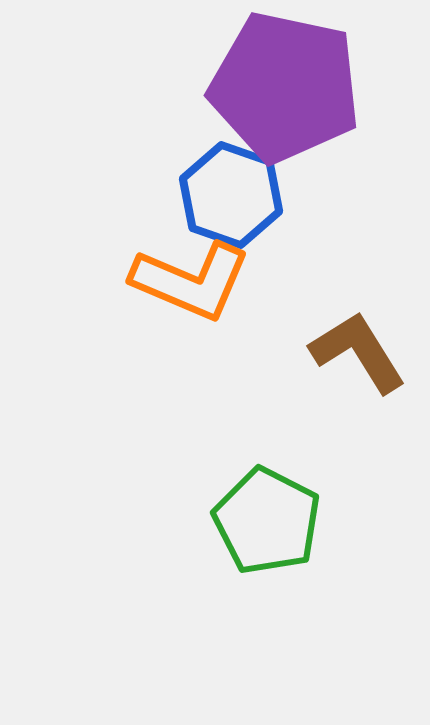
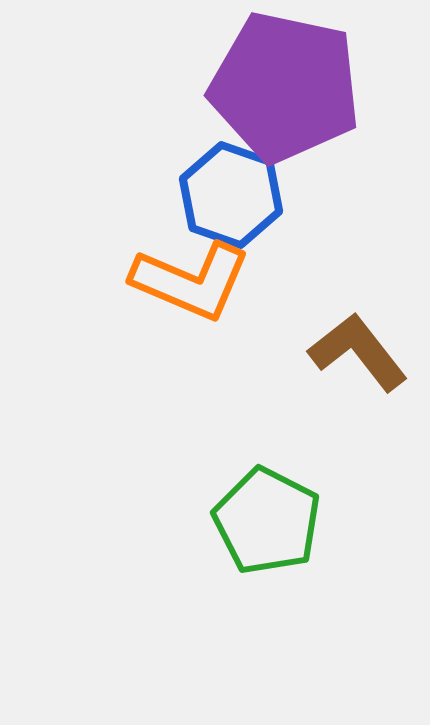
brown L-shape: rotated 6 degrees counterclockwise
